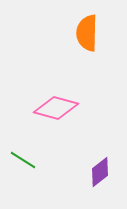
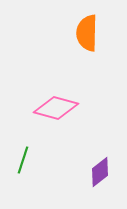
green line: rotated 76 degrees clockwise
